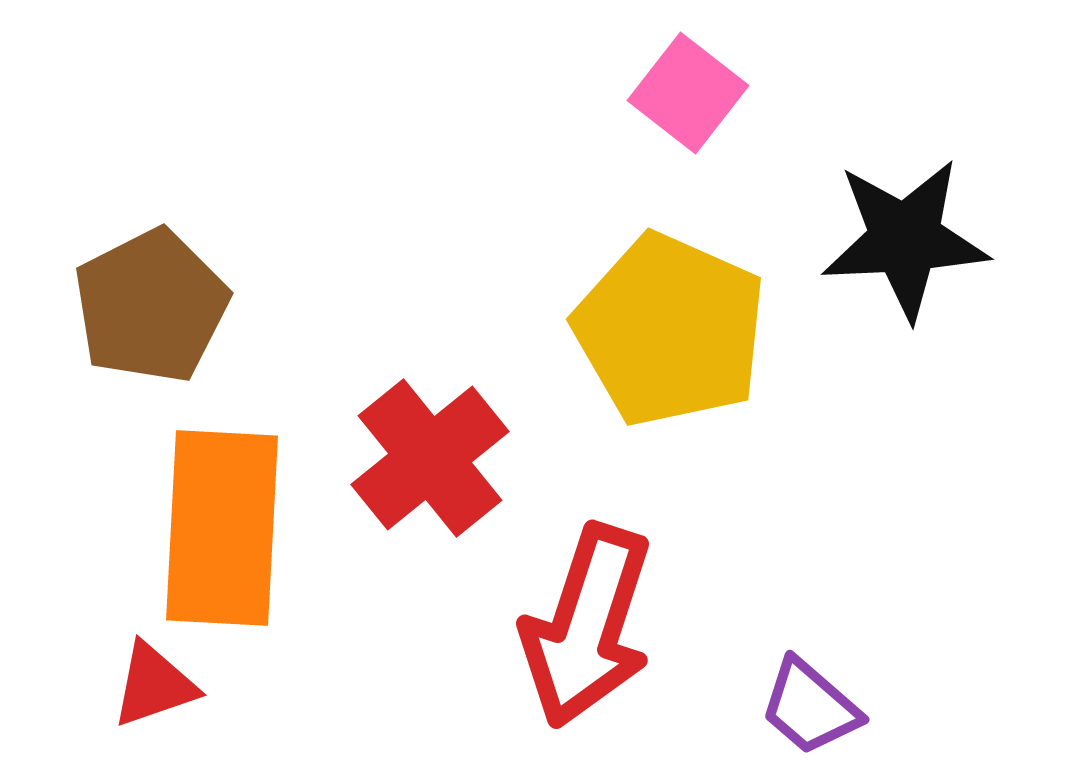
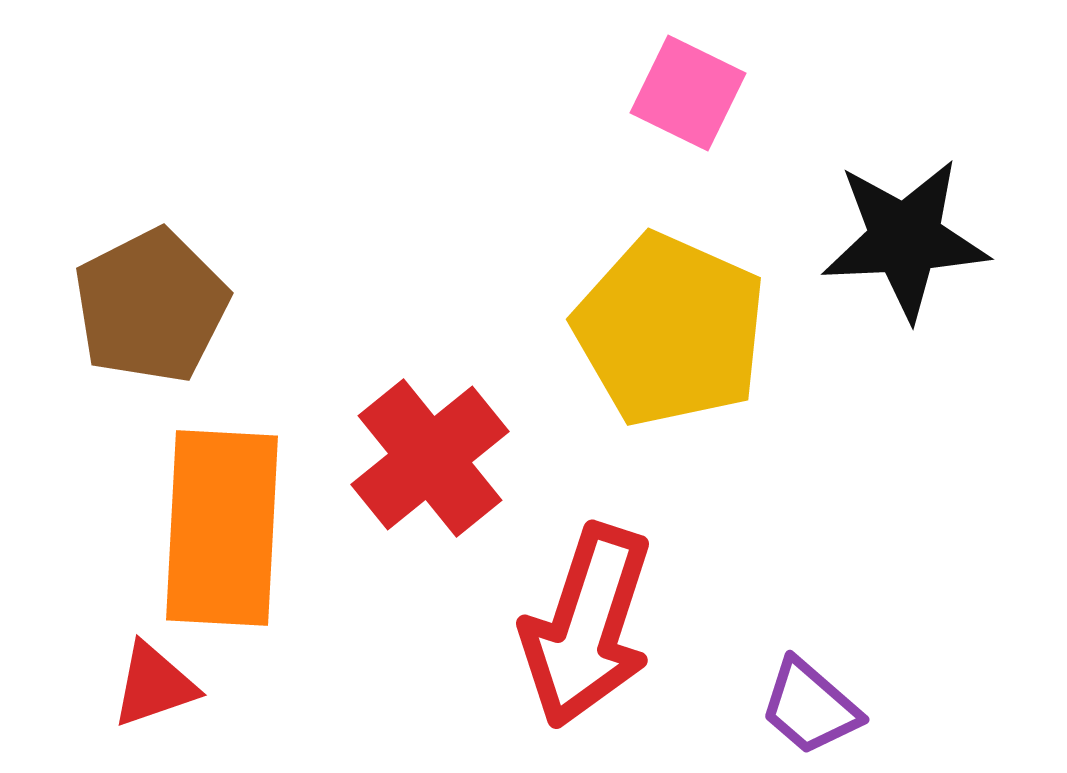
pink square: rotated 12 degrees counterclockwise
